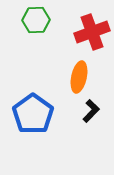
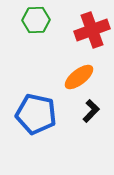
red cross: moved 2 px up
orange ellipse: rotated 40 degrees clockwise
blue pentagon: moved 3 px right; rotated 24 degrees counterclockwise
